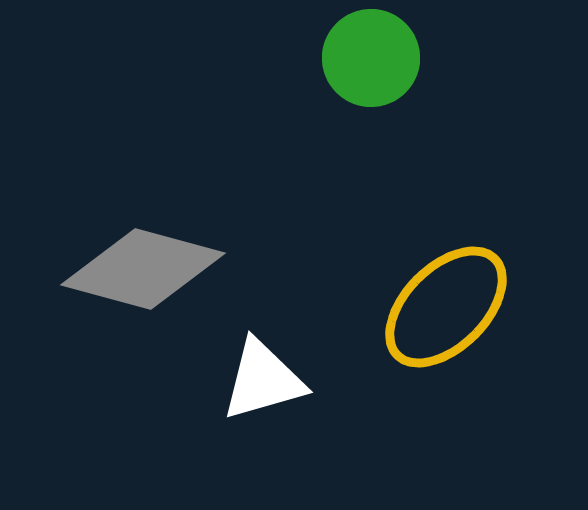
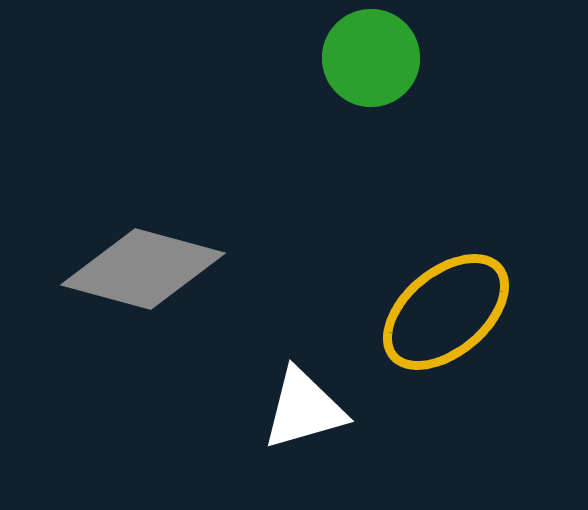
yellow ellipse: moved 5 px down; rotated 5 degrees clockwise
white triangle: moved 41 px right, 29 px down
